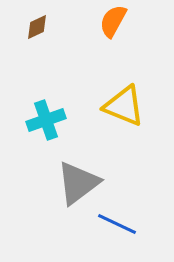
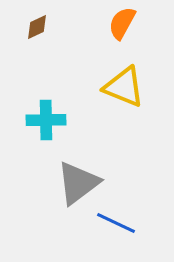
orange semicircle: moved 9 px right, 2 px down
yellow triangle: moved 19 px up
cyan cross: rotated 18 degrees clockwise
blue line: moved 1 px left, 1 px up
